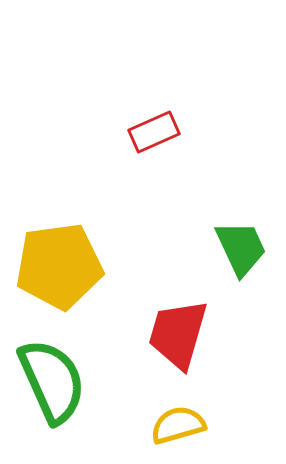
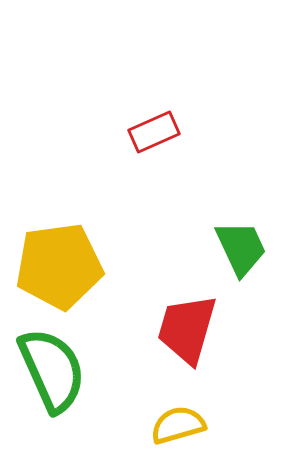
red trapezoid: moved 9 px right, 5 px up
green semicircle: moved 11 px up
